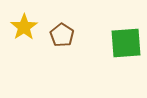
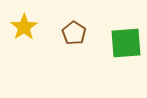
brown pentagon: moved 12 px right, 2 px up
